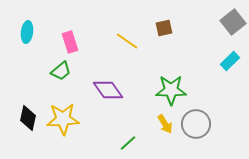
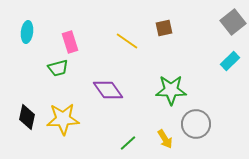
green trapezoid: moved 3 px left, 3 px up; rotated 25 degrees clockwise
black diamond: moved 1 px left, 1 px up
yellow arrow: moved 15 px down
